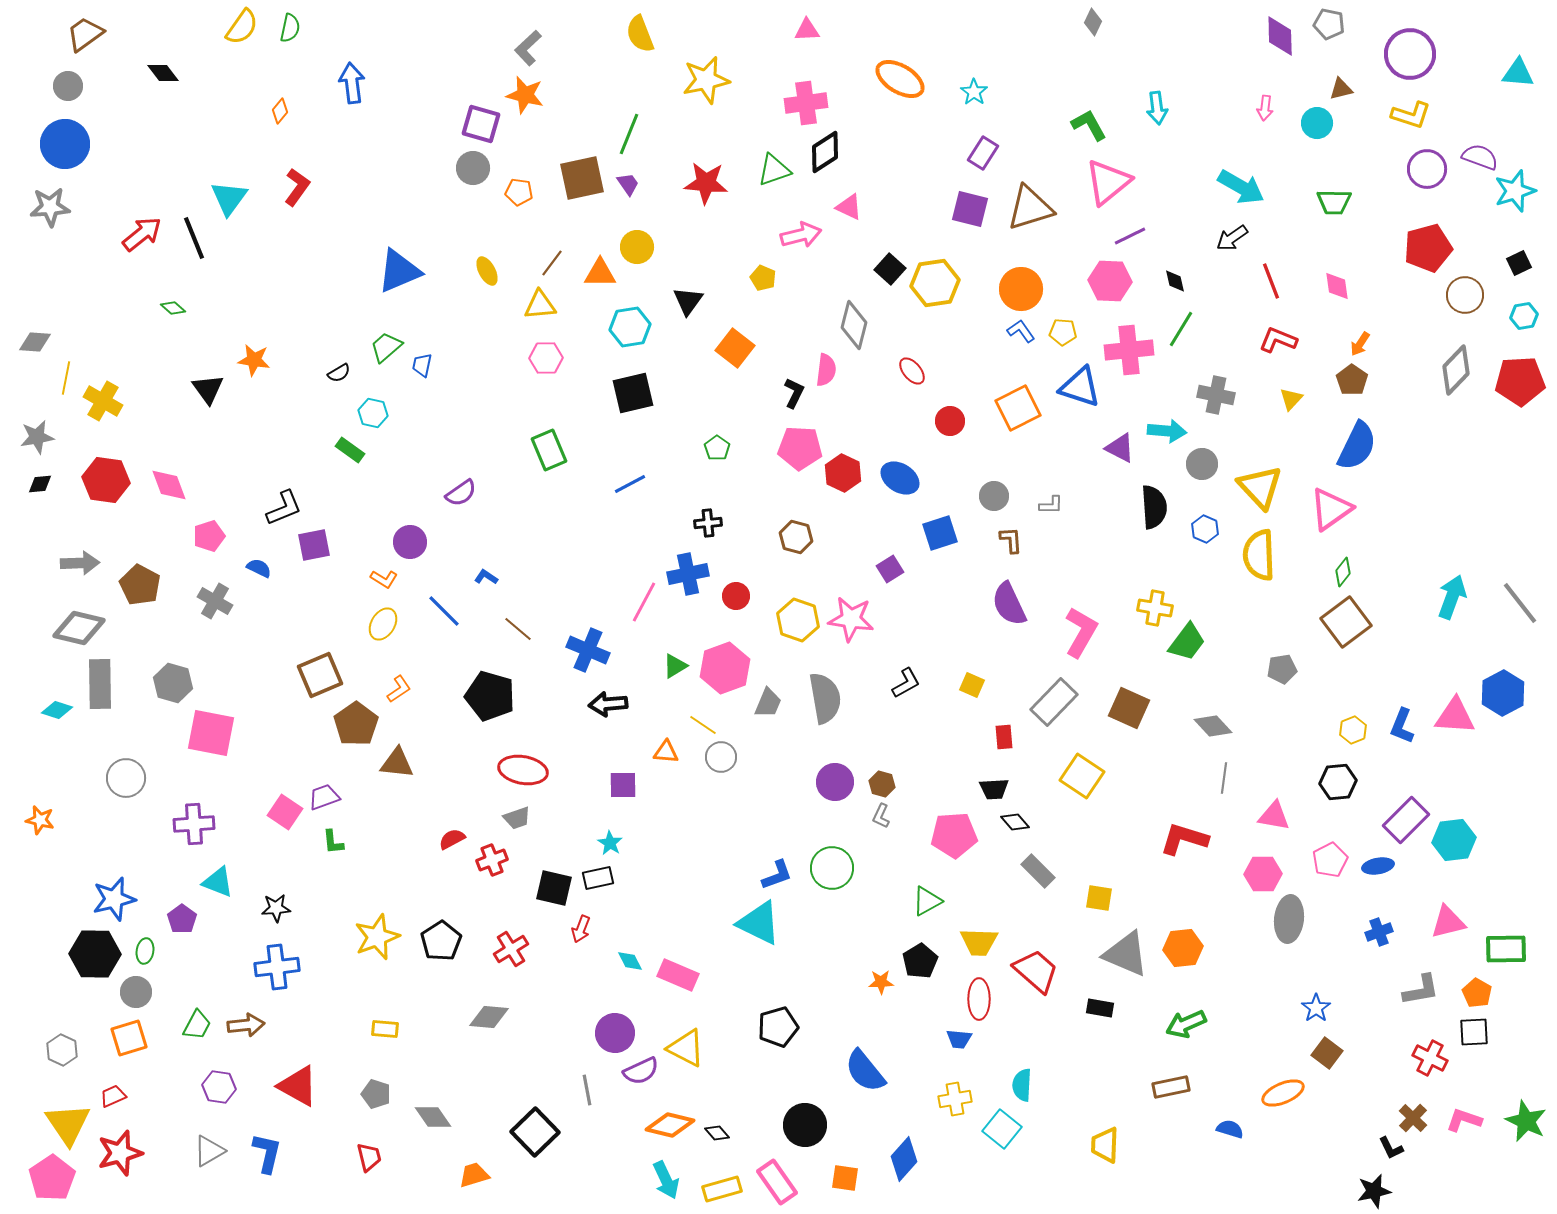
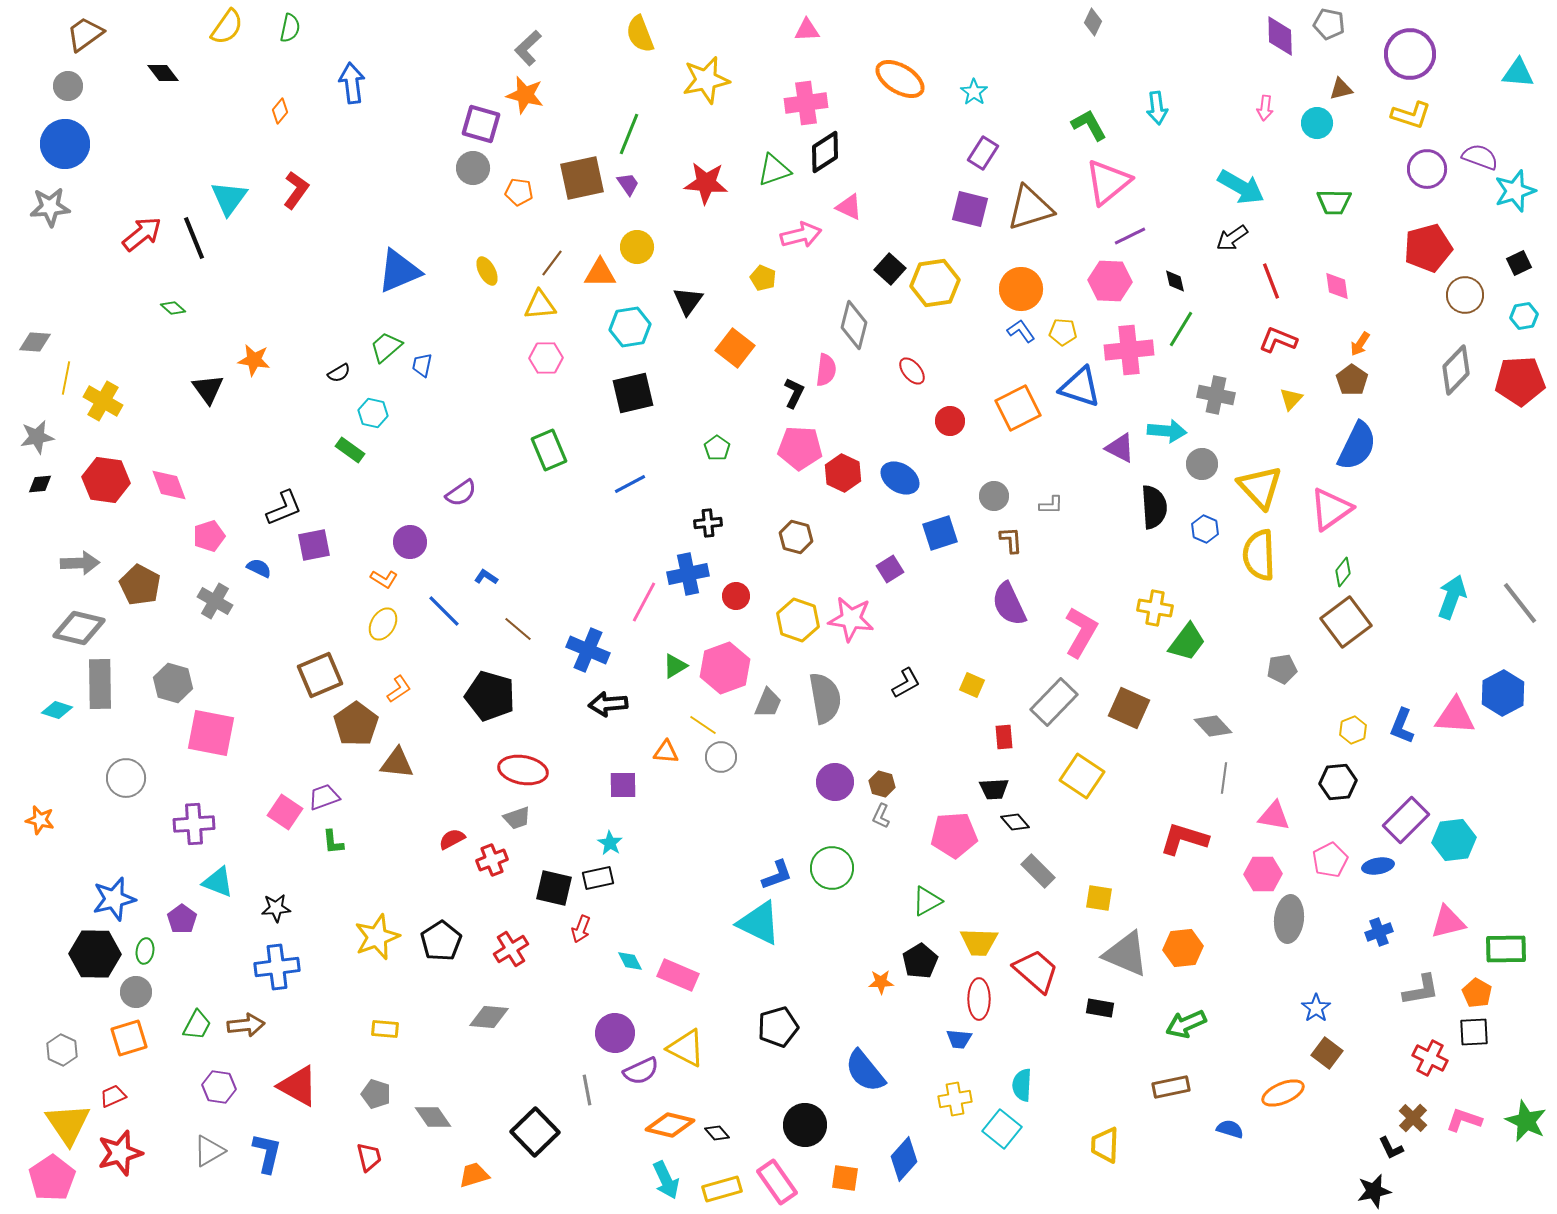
yellow semicircle at (242, 27): moved 15 px left
red L-shape at (297, 187): moved 1 px left, 3 px down
